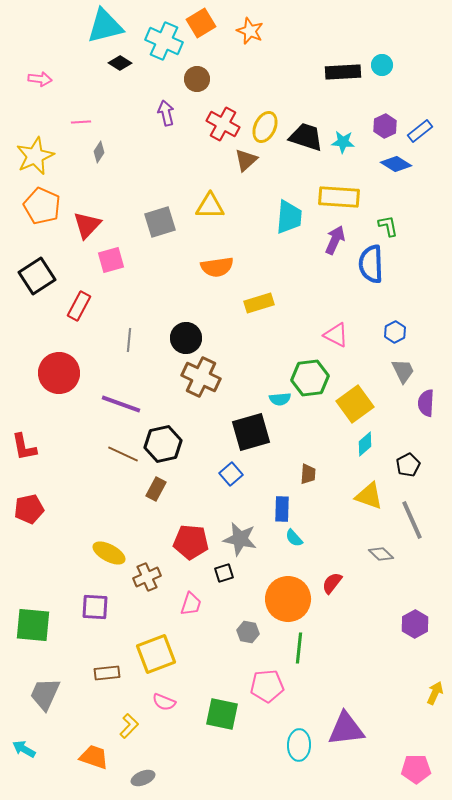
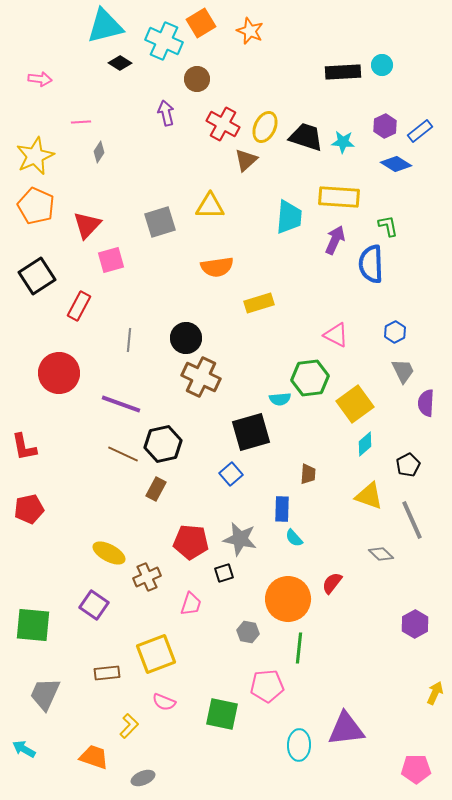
orange pentagon at (42, 206): moved 6 px left
purple square at (95, 607): moved 1 px left, 2 px up; rotated 32 degrees clockwise
